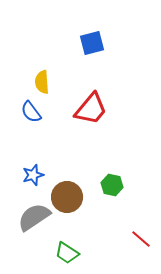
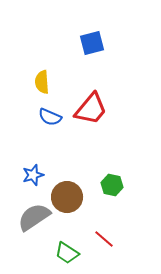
blue semicircle: moved 19 px right, 5 px down; rotated 30 degrees counterclockwise
red line: moved 37 px left
